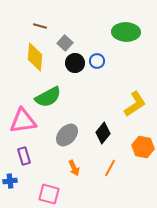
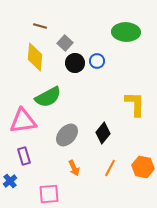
yellow L-shape: rotated 56 degrees counterclockwise
orange hexagon: moved 20 px down
blue cross: rotated 32 degrees counterclockwise
pink square: rotated 20 degrees counterclockwise
